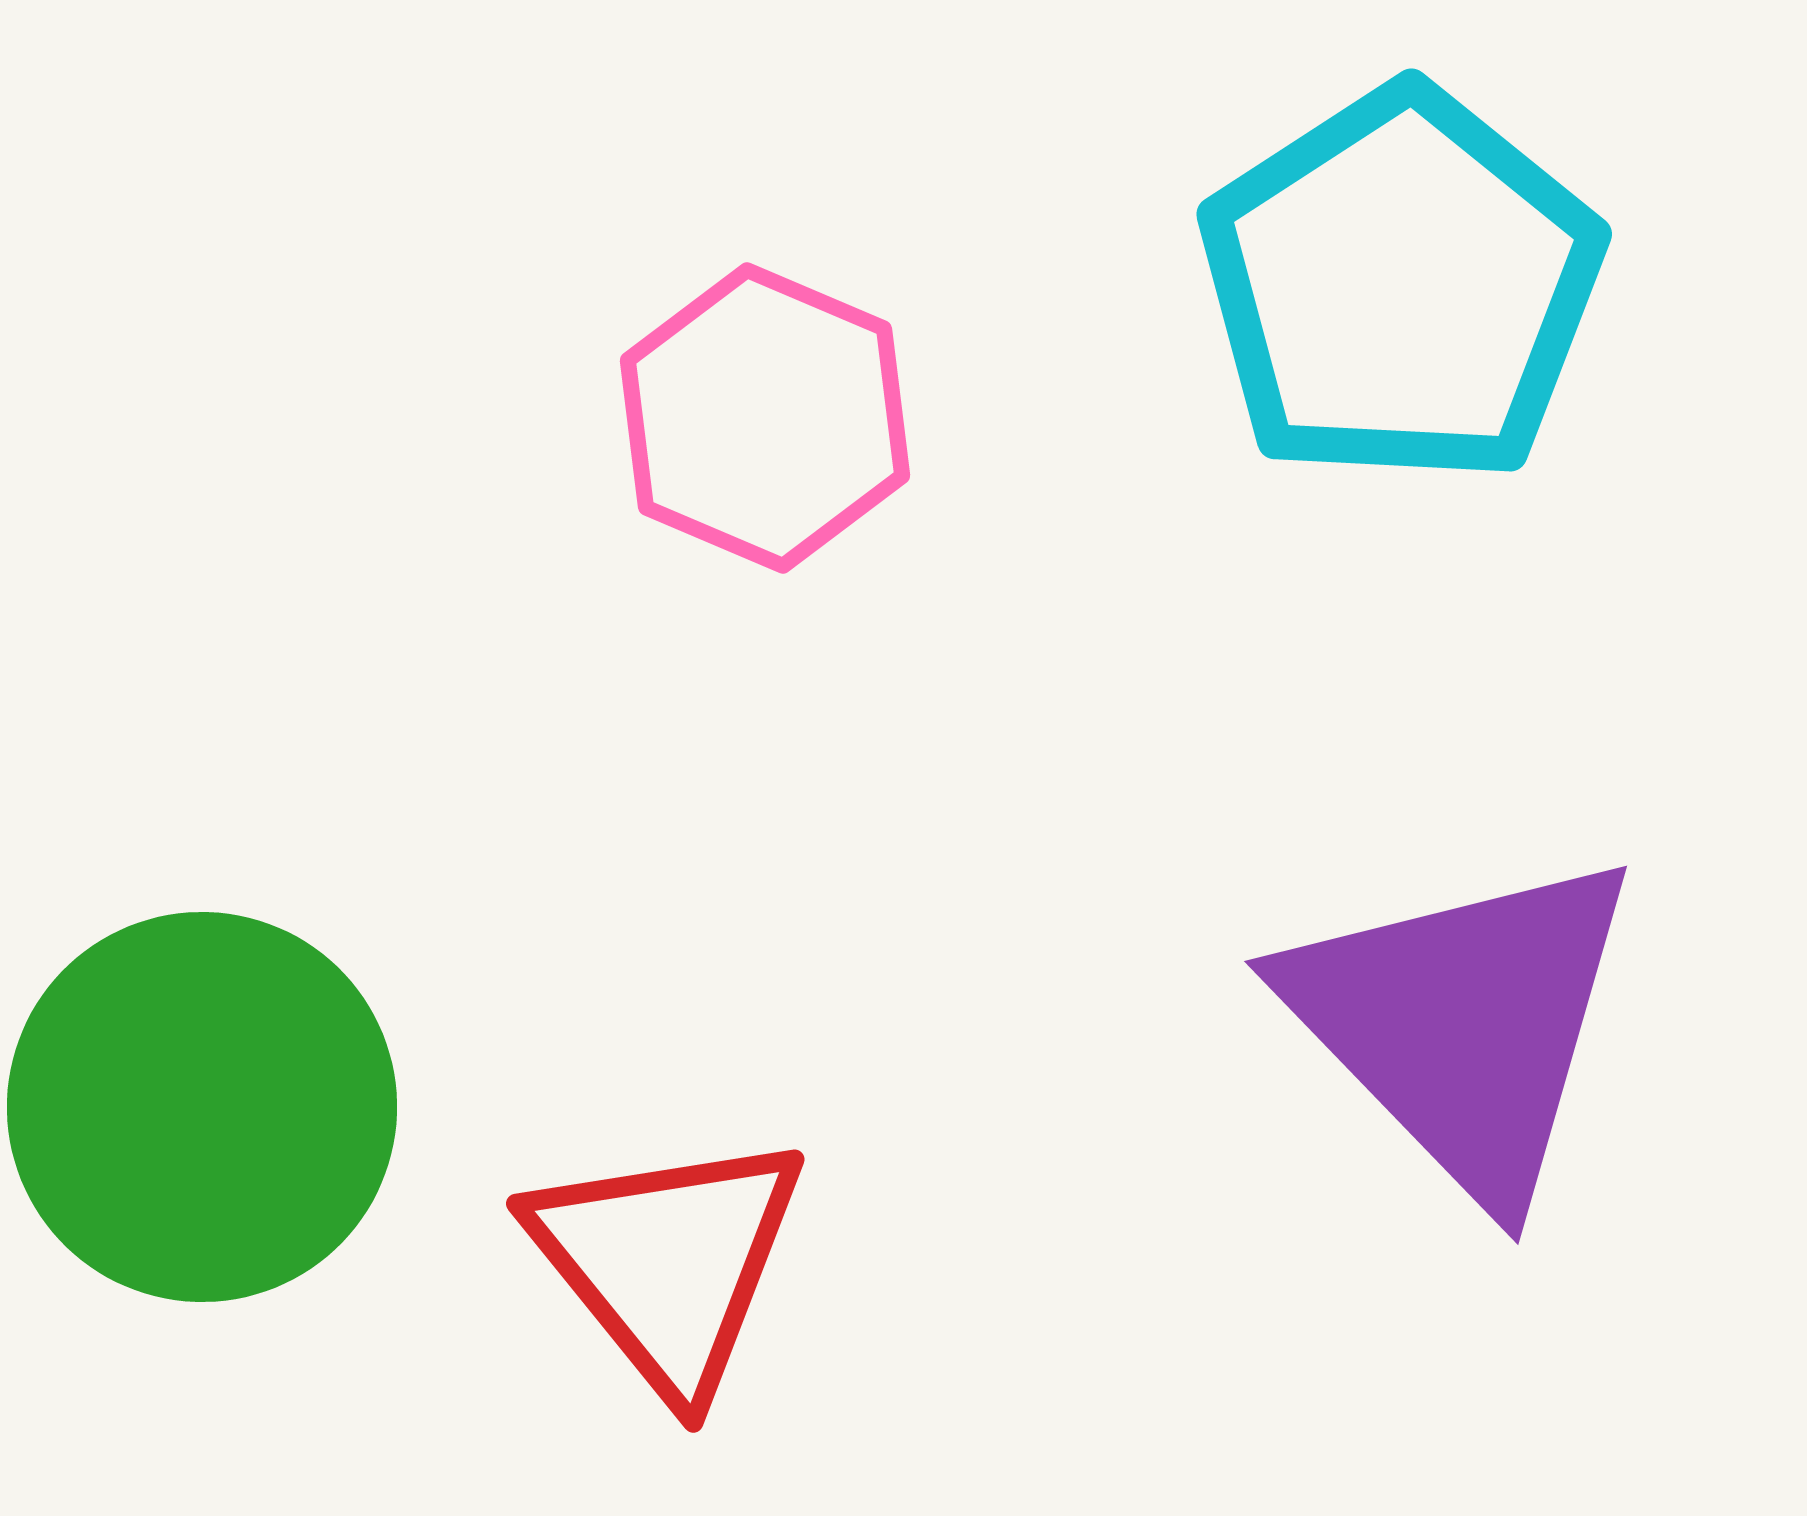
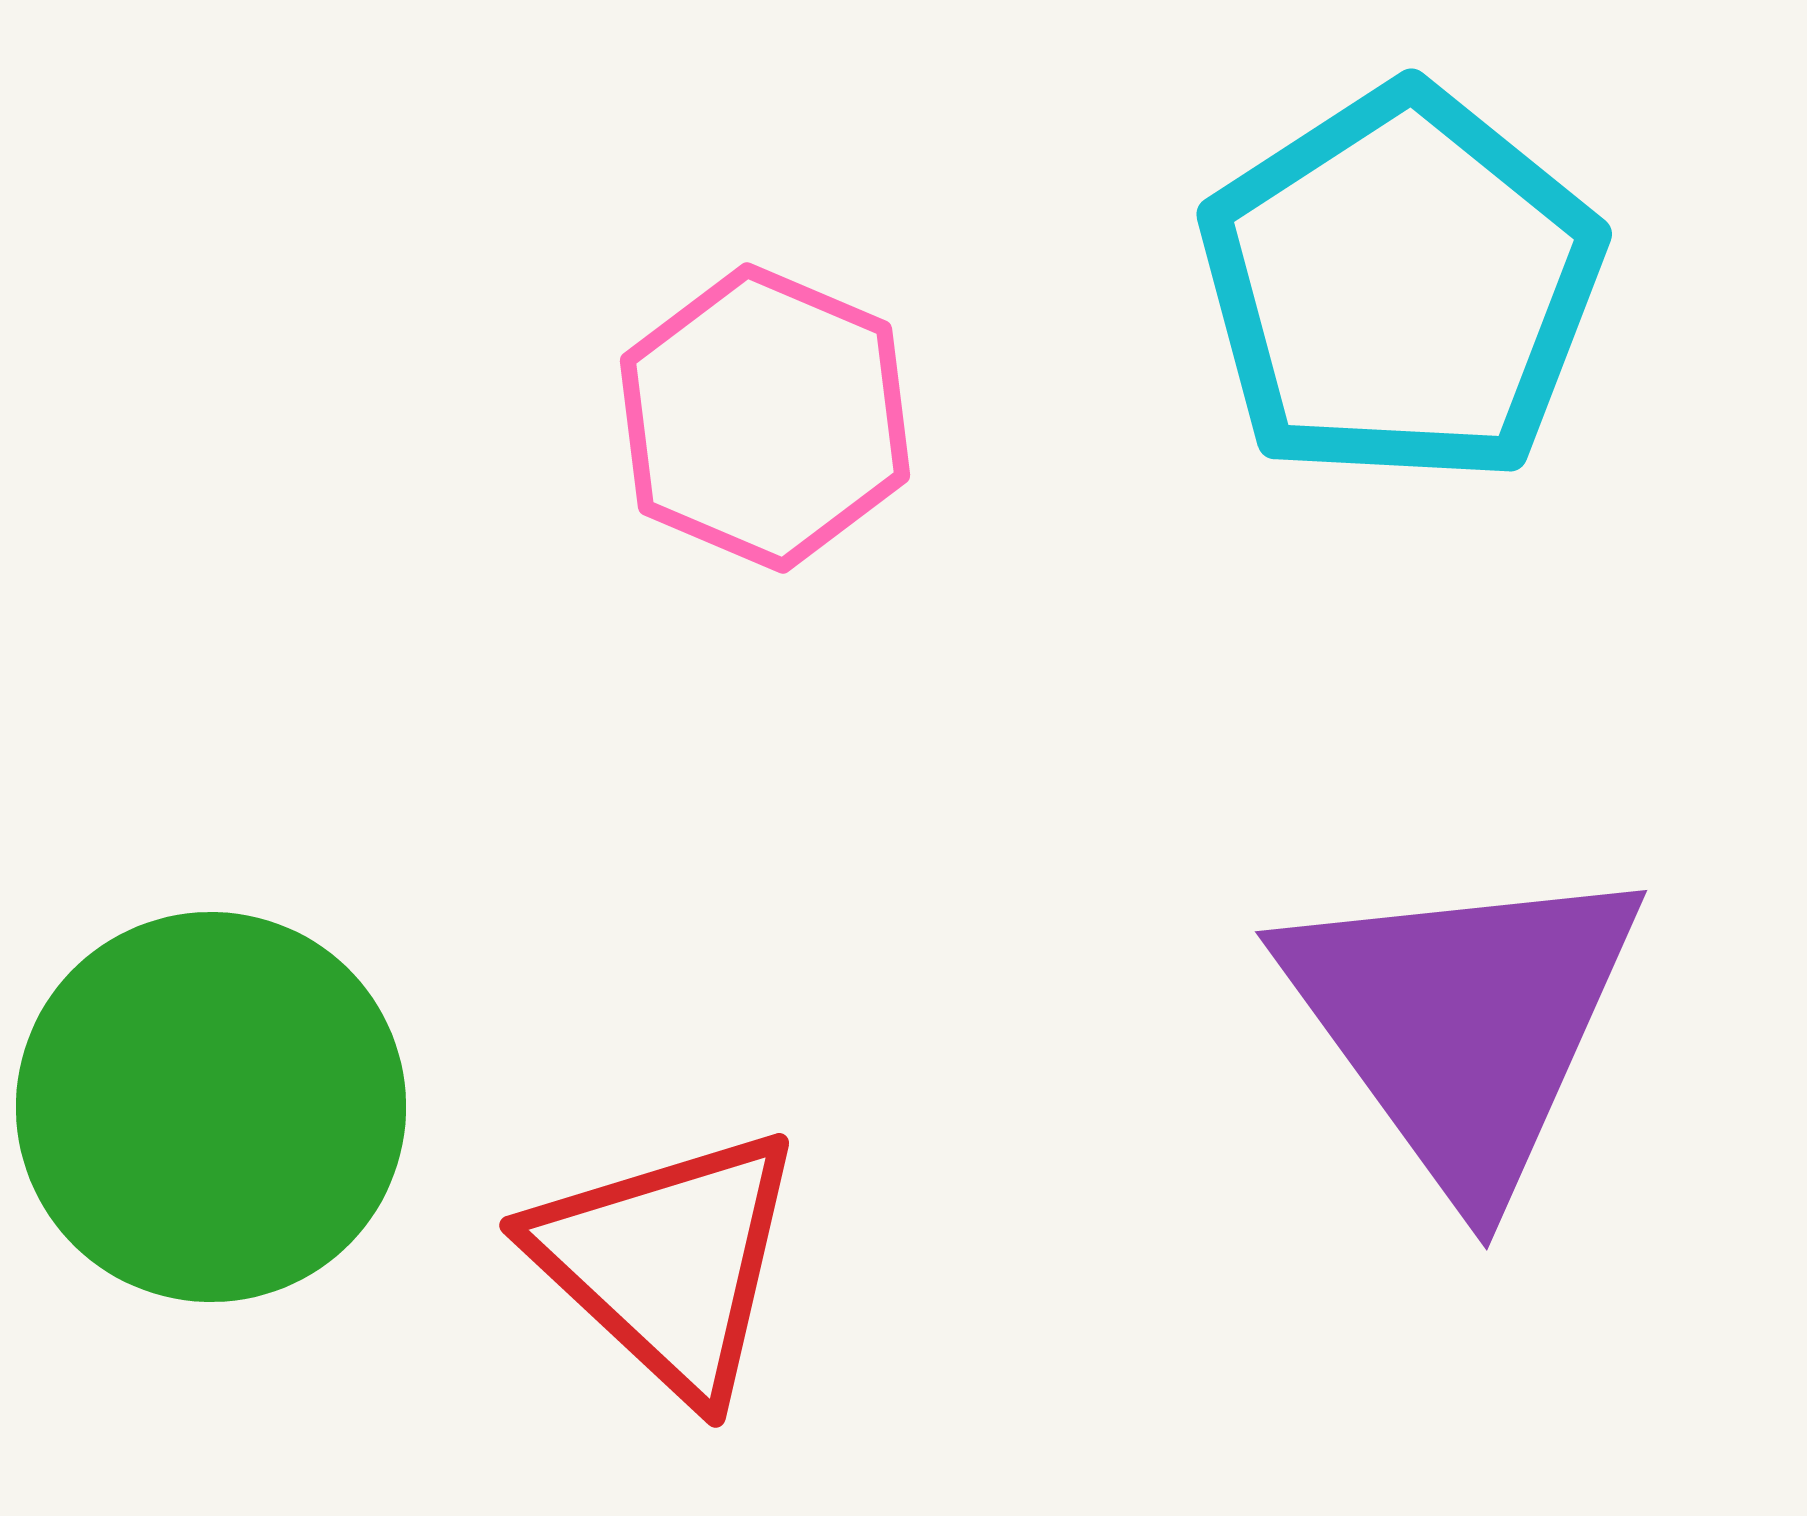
purple triangle: rotated 8 degrees clockwise
green circle: moved 9 px right
red triangle: rotated 8 degrees counterclockwise
